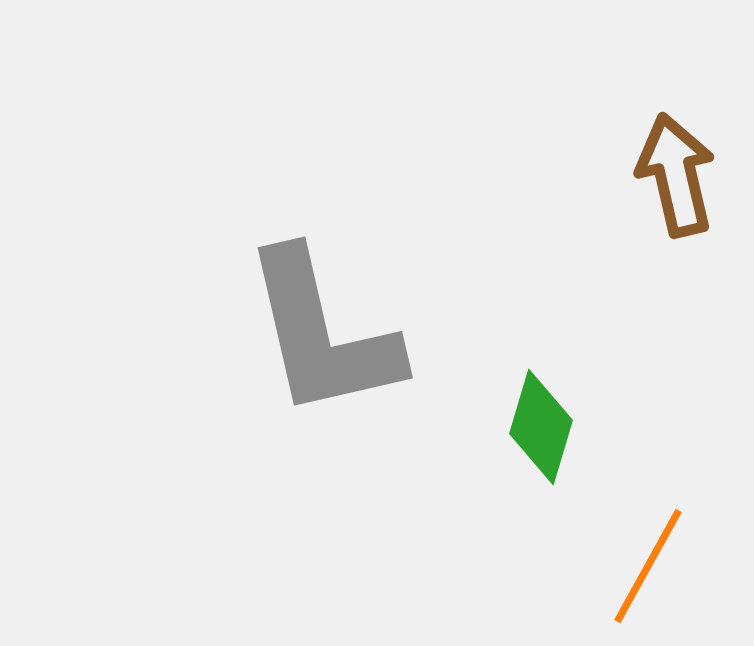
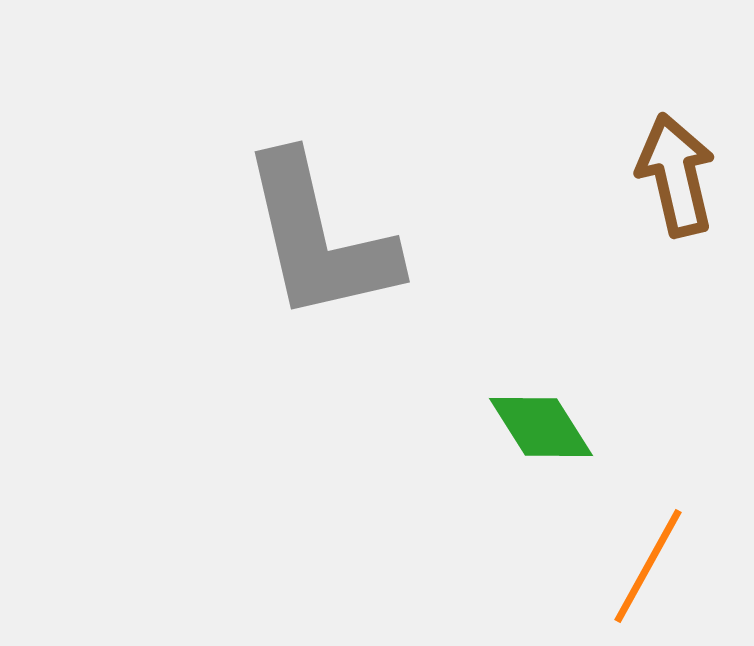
gray L-shape: moved 3 px left, 96 px up
green diamond: rotated 49 degrees counterclockwise
